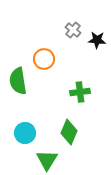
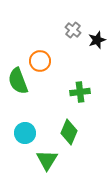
black star: rotated 24 degrees counterclockwise
orange circle: moved 4 px left, 2 px down
green semicircle: rotated 12 degrees counterclockwise
